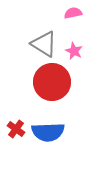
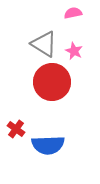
blue semicircle: moved 13 px down
